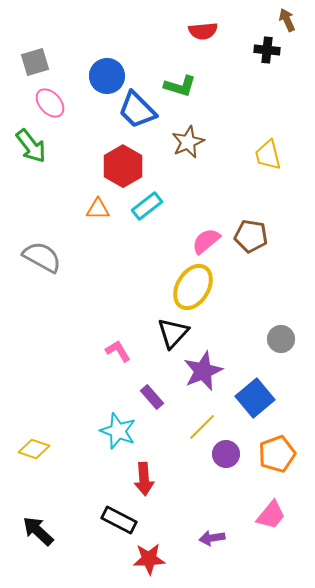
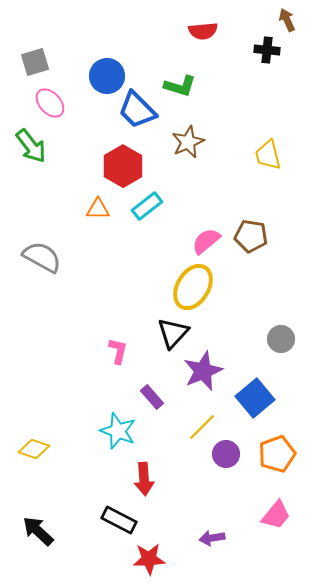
pink L-shape: rotated 44 degrees clockwise
pink trapezoid: moved 5 px right
